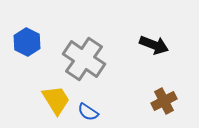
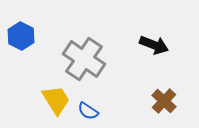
blue hexagon: moved 6 px left, 6 px up
brown cross: rotated 20 degrees counterclockwise
blue semicircle: moved 1 px up
